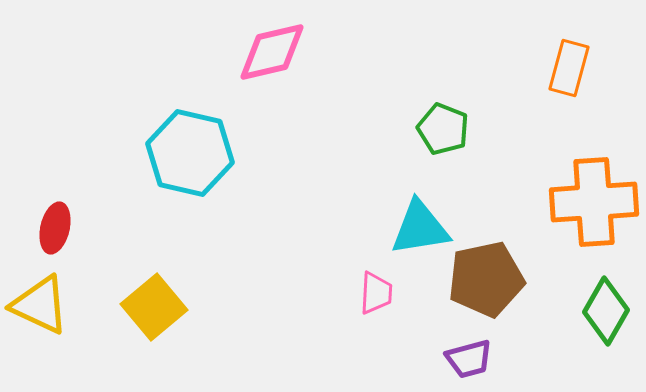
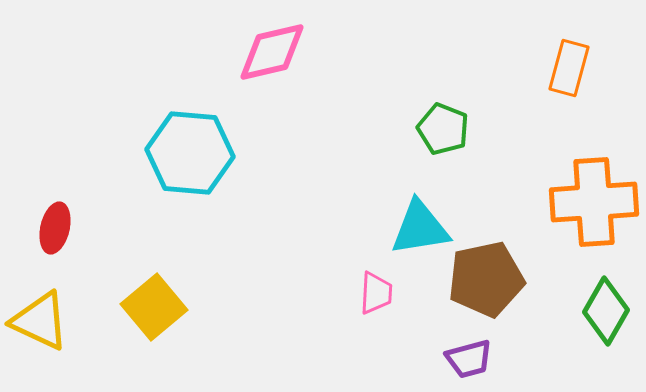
cyan hexagon: rotated 8 degrees counterclockwise
yellow triangle: moved 16 px down
